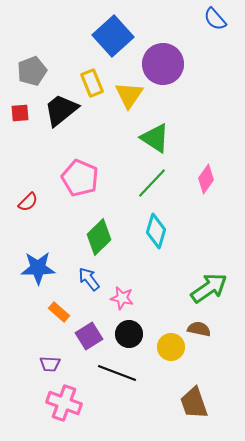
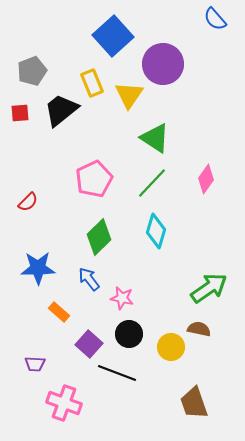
pink pentagon: moved 14 px right, 1 px down; rotated 24 degrees clockwise
purple square: moved 8 px down; rotated 16 degrees counterclockwise
purple trapezoid: moved 15 px left
